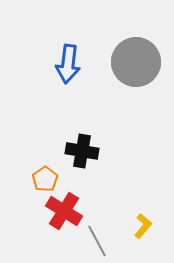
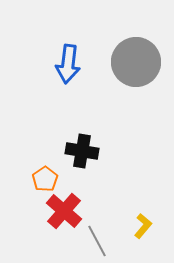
red cross: rotated 9 degrees clockwise
